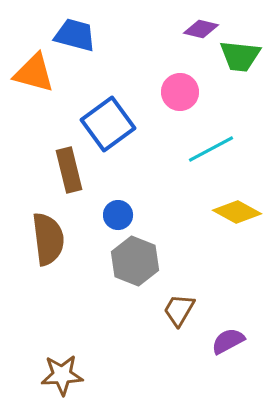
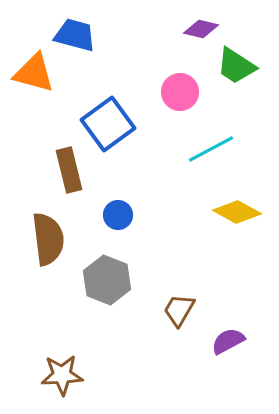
green trapezoid: moved 4 px left, 10 px down; rotated 27 degrees clockwise
gray hexagon: moved 28 px left, 19 px down
